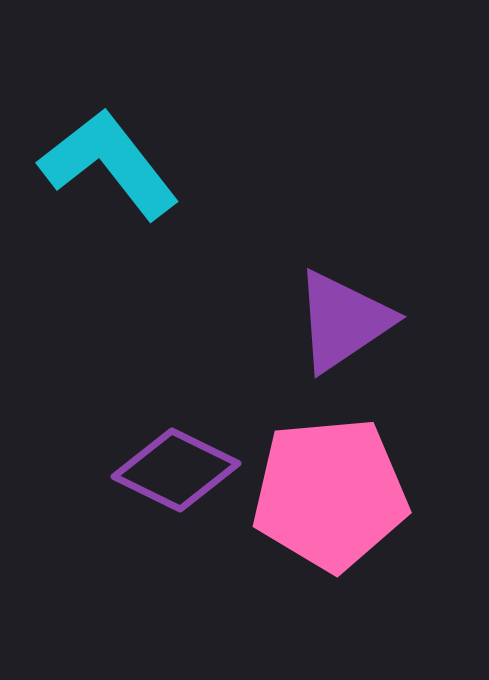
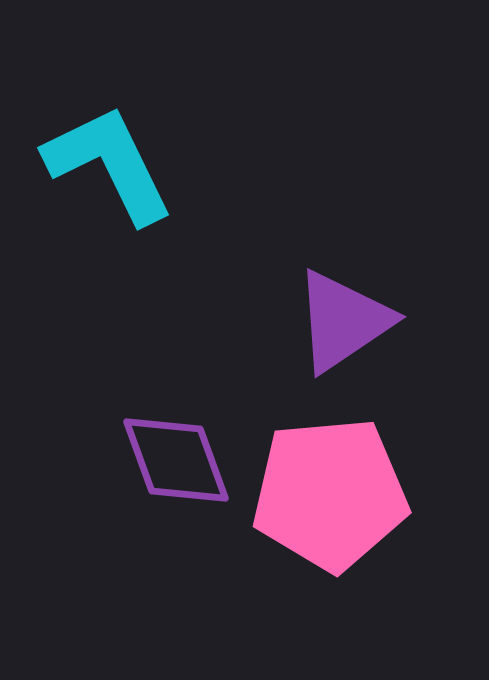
cyan L-shape: rotated 12 degrees clockwise
purple diamond: moved 10 px up; rotated 44 degrees clockwise
